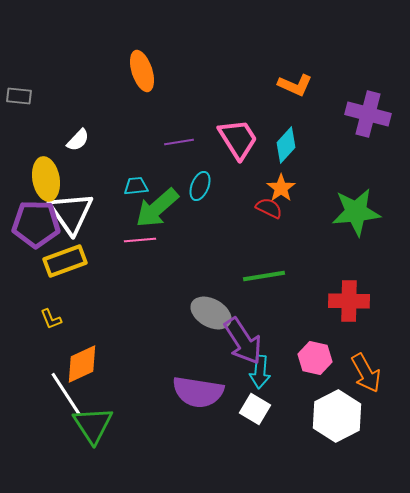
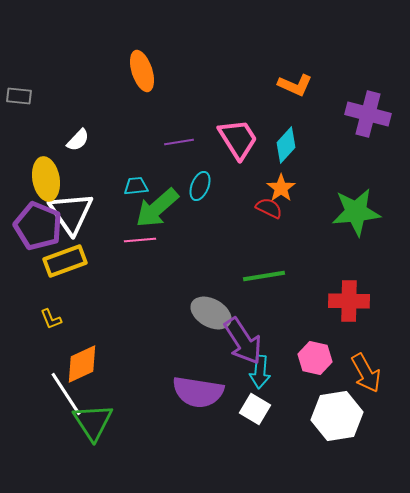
purple pentagon: moved 2 px right, 2 px down; rotated 21 degrees clockwise
white hexagon: rotated 18 degrees clockwise
green triangle: moved 3 px up
